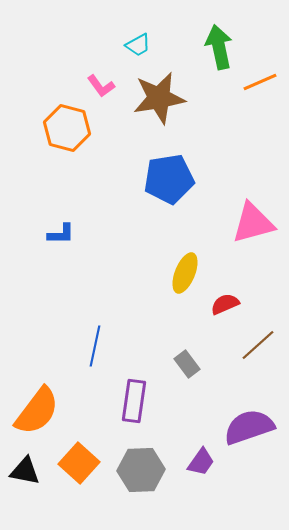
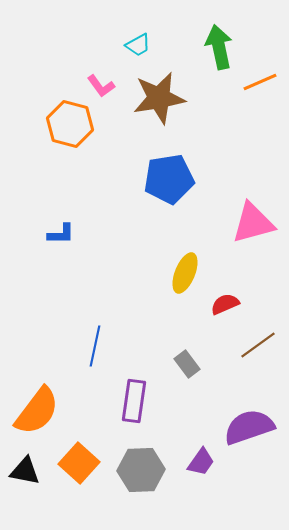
orange hexagon: moved 3 px right, 4 px up
brown line: rotated 6 degrees clockwise
